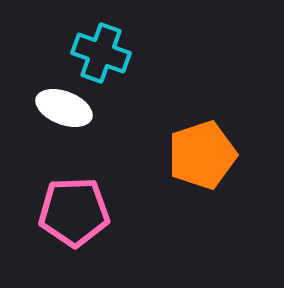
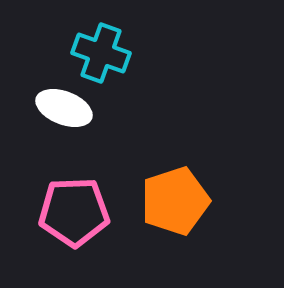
orange pentagon: moved 27 px left, 46 px down
